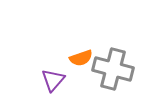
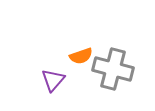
orange semicircle: moved 2 px up
